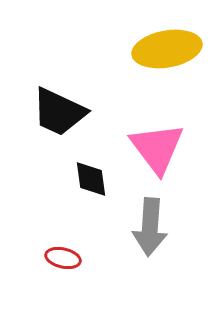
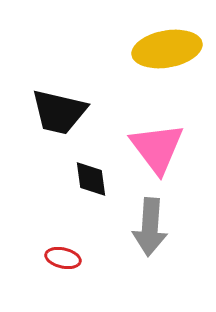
black trapezoid: rotated 12 degrees counterclockwise
